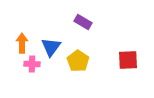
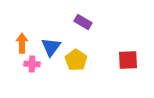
yellow pentagon: moved 2 px left, 1 px up
